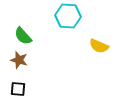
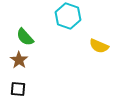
cyan hexagon: rotated 15 degrees clockwise
green semicircle: moved 2 px right, 1 px down
brown star: rotated 18 degrees clockwise
